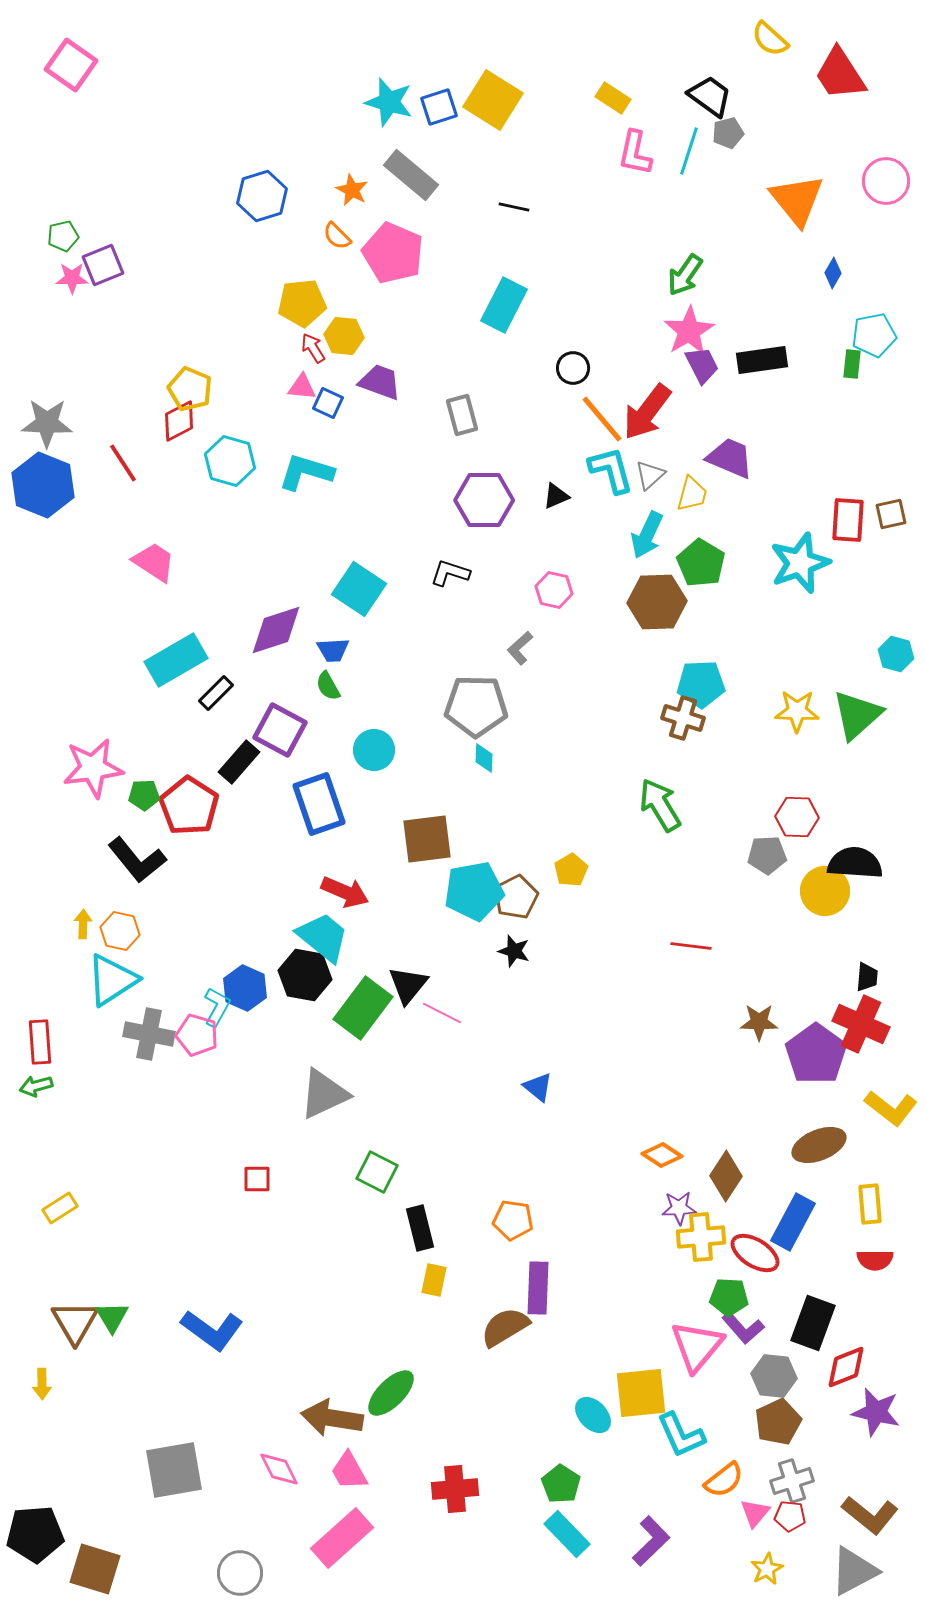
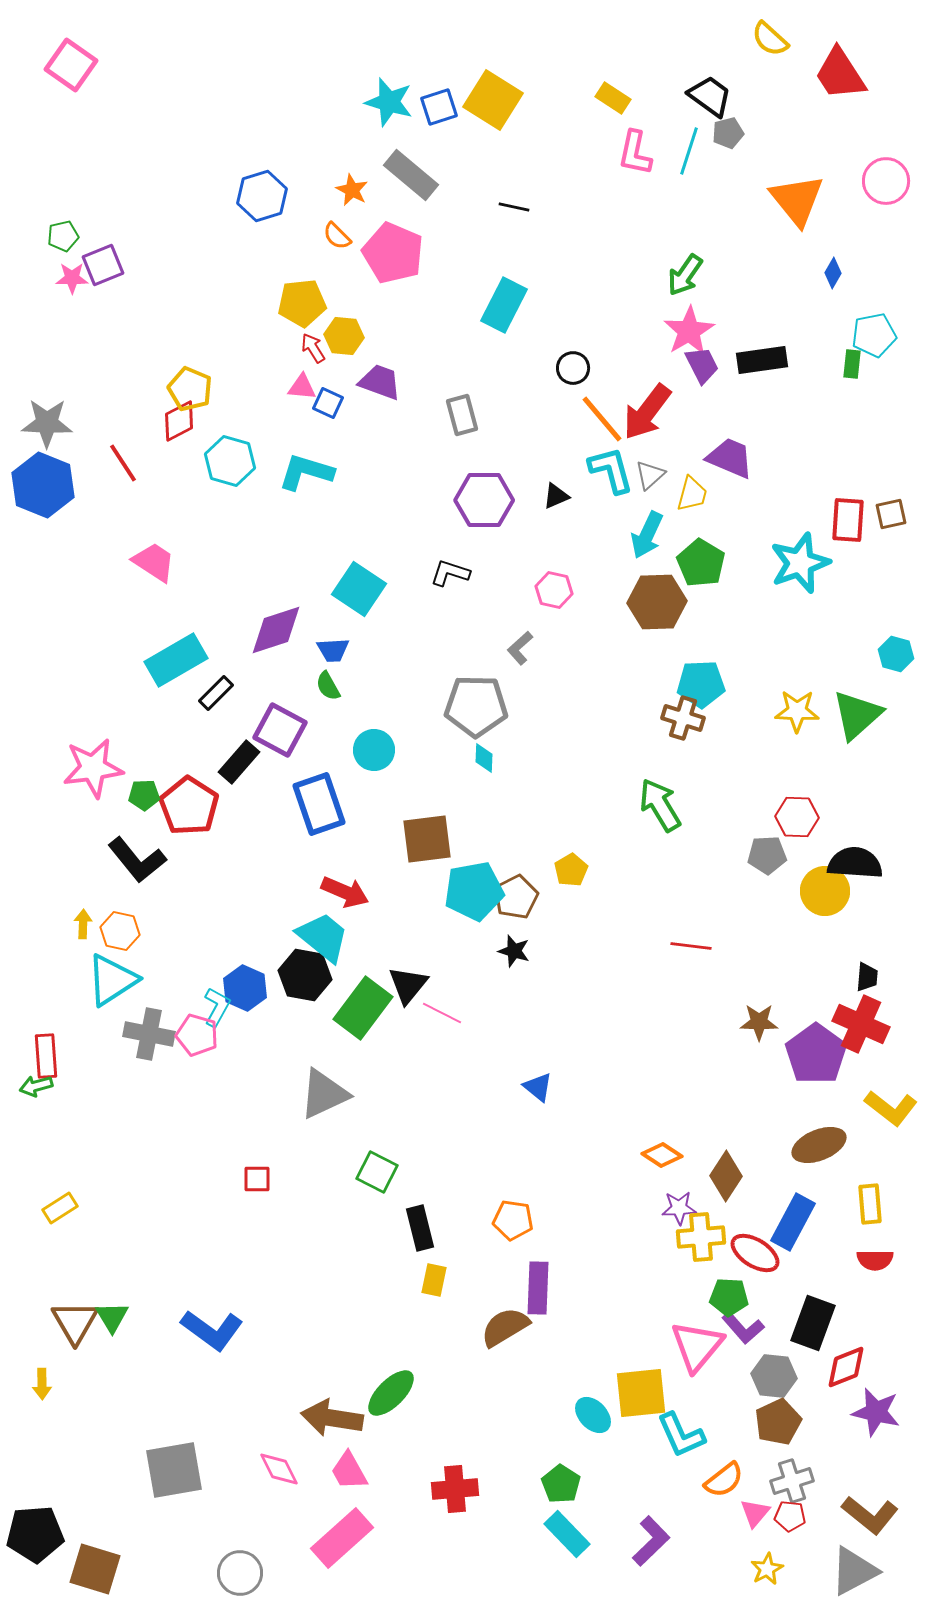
red rectangle at (40, 1042): moved 6 px right, 14 px down
